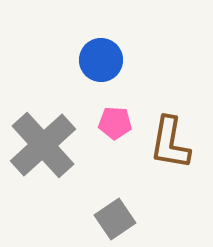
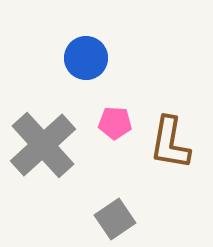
blue circle: moved 15 px left, 2 px up
